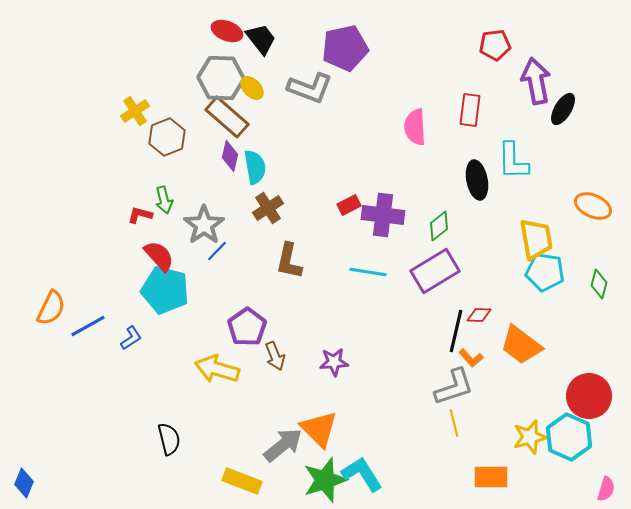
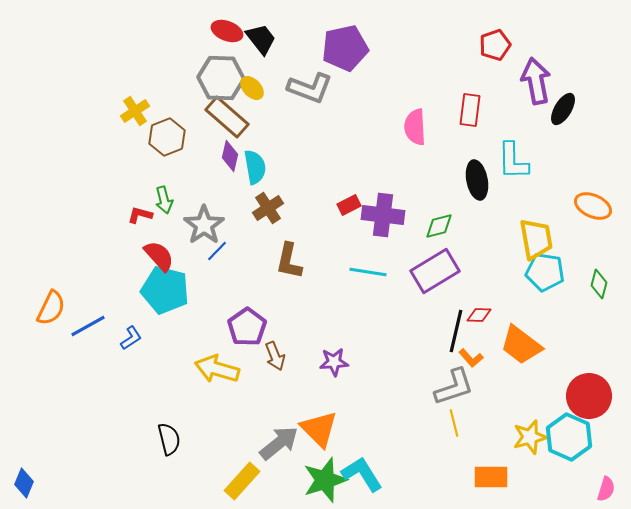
red pentagon at (495, 45): rotated 12 degrees counterclockwise
green diamond at (439, 226): rotated 24 degrees clockwise
gray arrow at (283, 445): moved 4 px left, 2 px up
yellow rectangle at (242, 481): rotated 69 degrees counterclockwise
